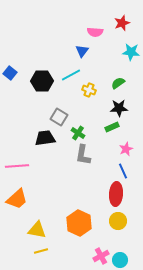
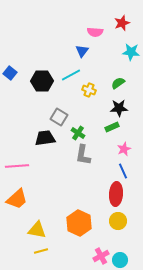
pink star: moved 2 px left
